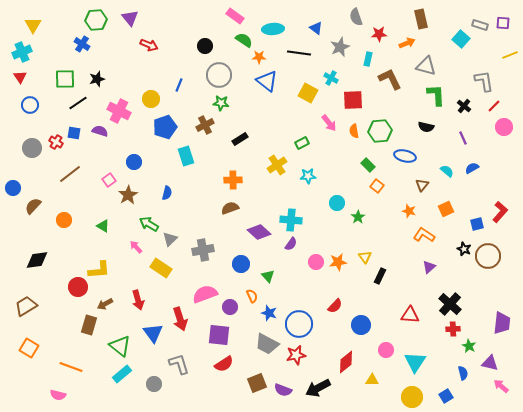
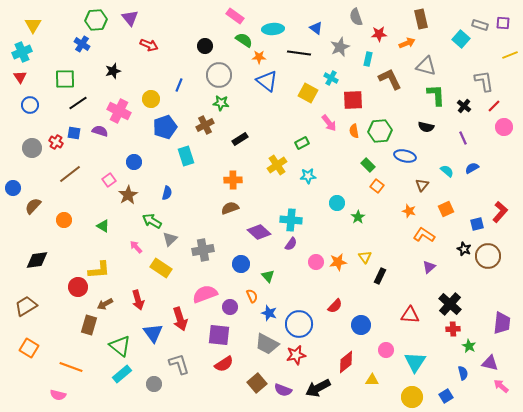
black star at (97, 79): moved 16 px right, 8 px up
green arrow at (149, 224): moved 3 px right, 3 px up
brown square at (257, 383): rotated 18 degrees counterclockwise
